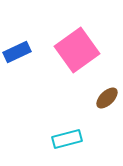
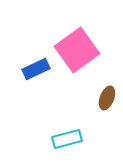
blue rectangle: moved 19 px right, 17 px down
brown ellipse: rotated 25 degrees counterclockwise
